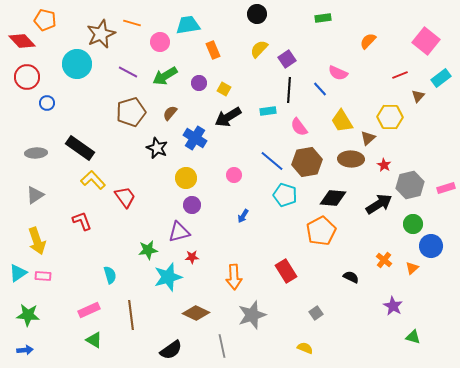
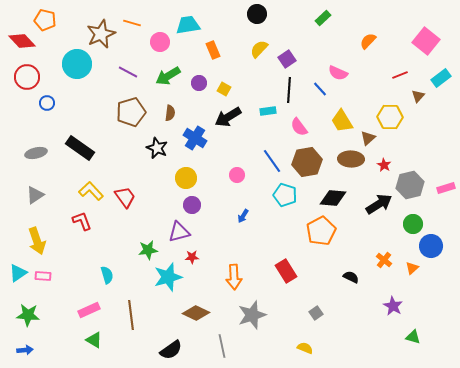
green rectangle at (323, 18): rotated 35 degrees counterclockwise
green arrow at (165, 76): moved 3 px right
brown semicircle at (170, 113): rotated 147 degrees clockwise
gray ellipse at (36, 153): rotated 10 degrees counterclockwise
blue line at (272, 161): rotated 15 degrees clockwise
pink circle at (234, 175): moved 3 px right
yellow L-shape at (93, 180): moved 2 px left, 11 px down
cyan semicircle at (110, 275): moved 3 px left
